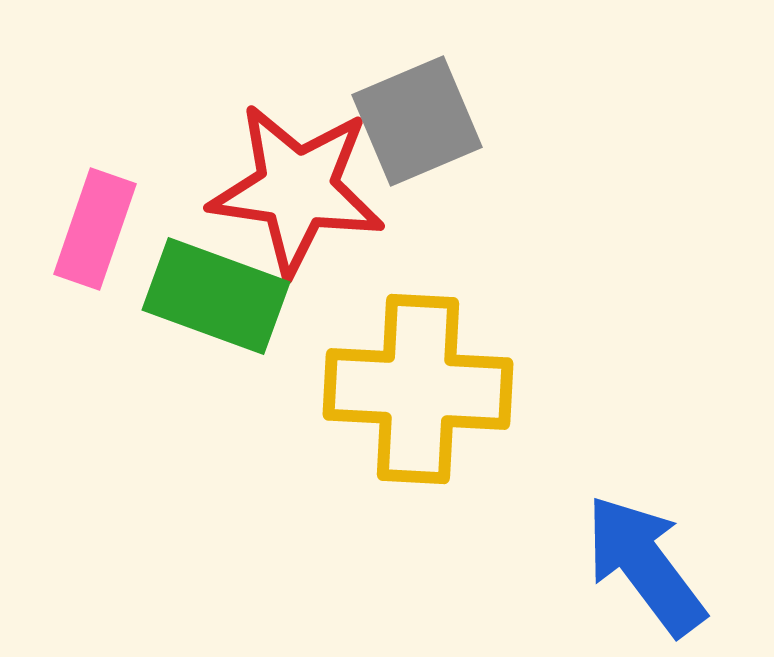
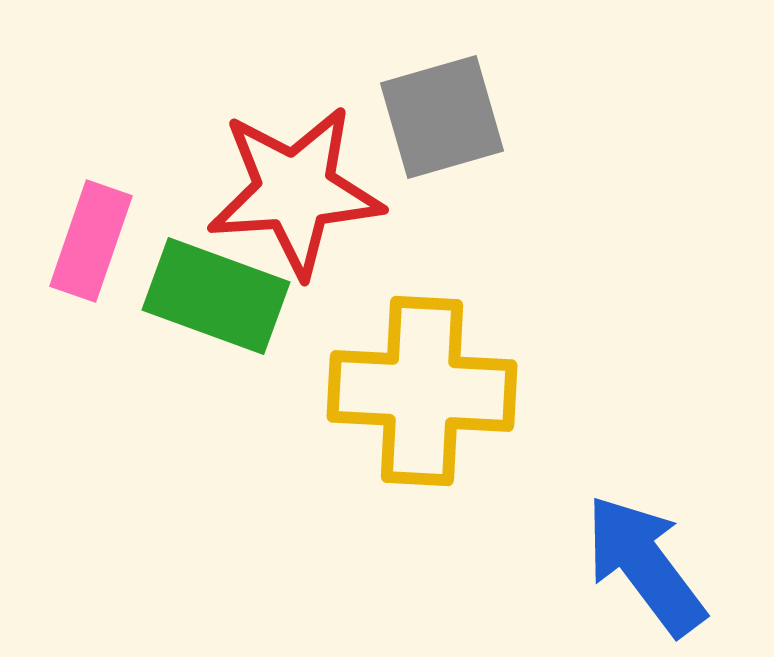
gray square: moved 25 px right, 4 px up; rotated 7 degrees clockwise
red star: moved 2 px left, 2 px down; rotated 12 degrees counterclockwise
pink rectangle: moved 4 px left, 12 px down
yellow cross: moved 4 px right, 2 px down
